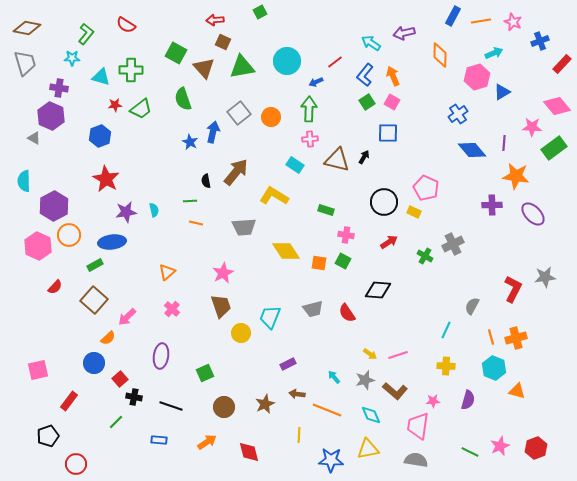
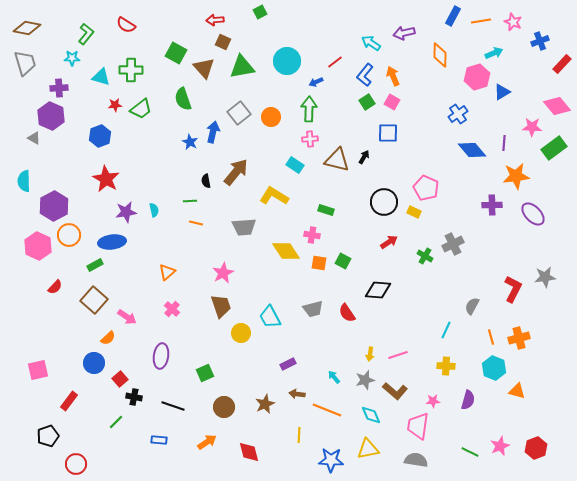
purple cross at (59, 88): rotated 12 degrees counterclockwise
orange star at (516, 176): rotated 16 degrees counterclockwise
pink cross at (346, 235): moved 34 px left
pink arrow at (127, 317): rotated 102 degrees counterclockwise
cyan trapezoid at (270, 317): rotated 50 degrees counterclockwise
orange cross at (516, 338): moved 3 px right
yellow arrow at (370, 354): rotated 64 degrees clockwise
black line at (171, 406): moved 2 px right
